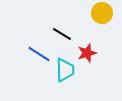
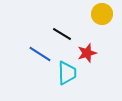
yellow circle: moved 1 px down
blue line: moved 1 px right
cyan trapezoid: moved 2 px right, 3 px down
